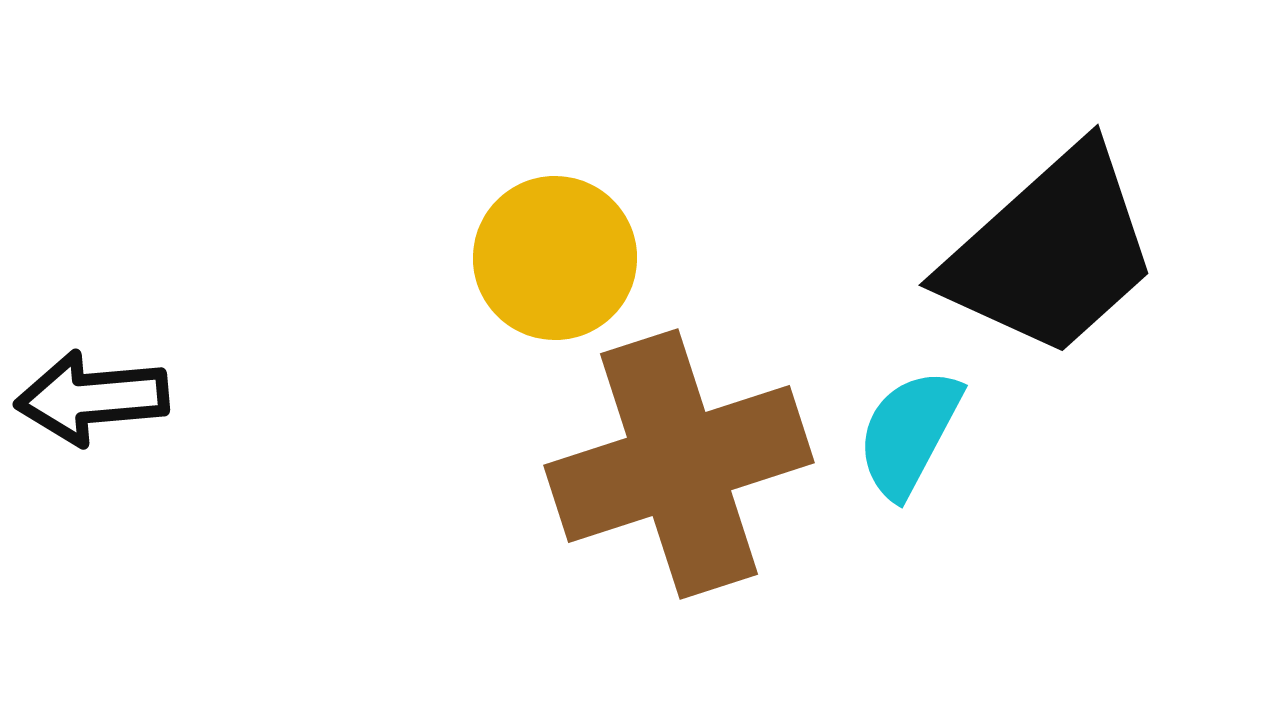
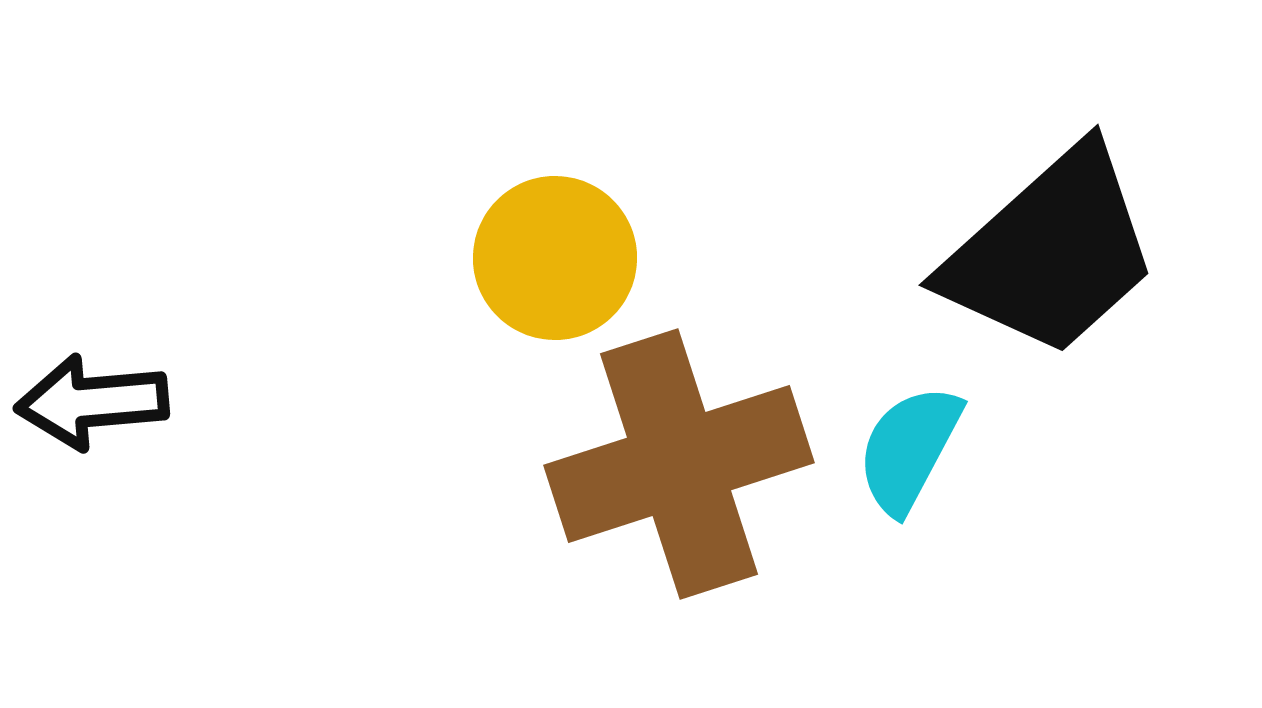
black arrow: moved 4 px down
cyan semicircle: moved 16 px down
